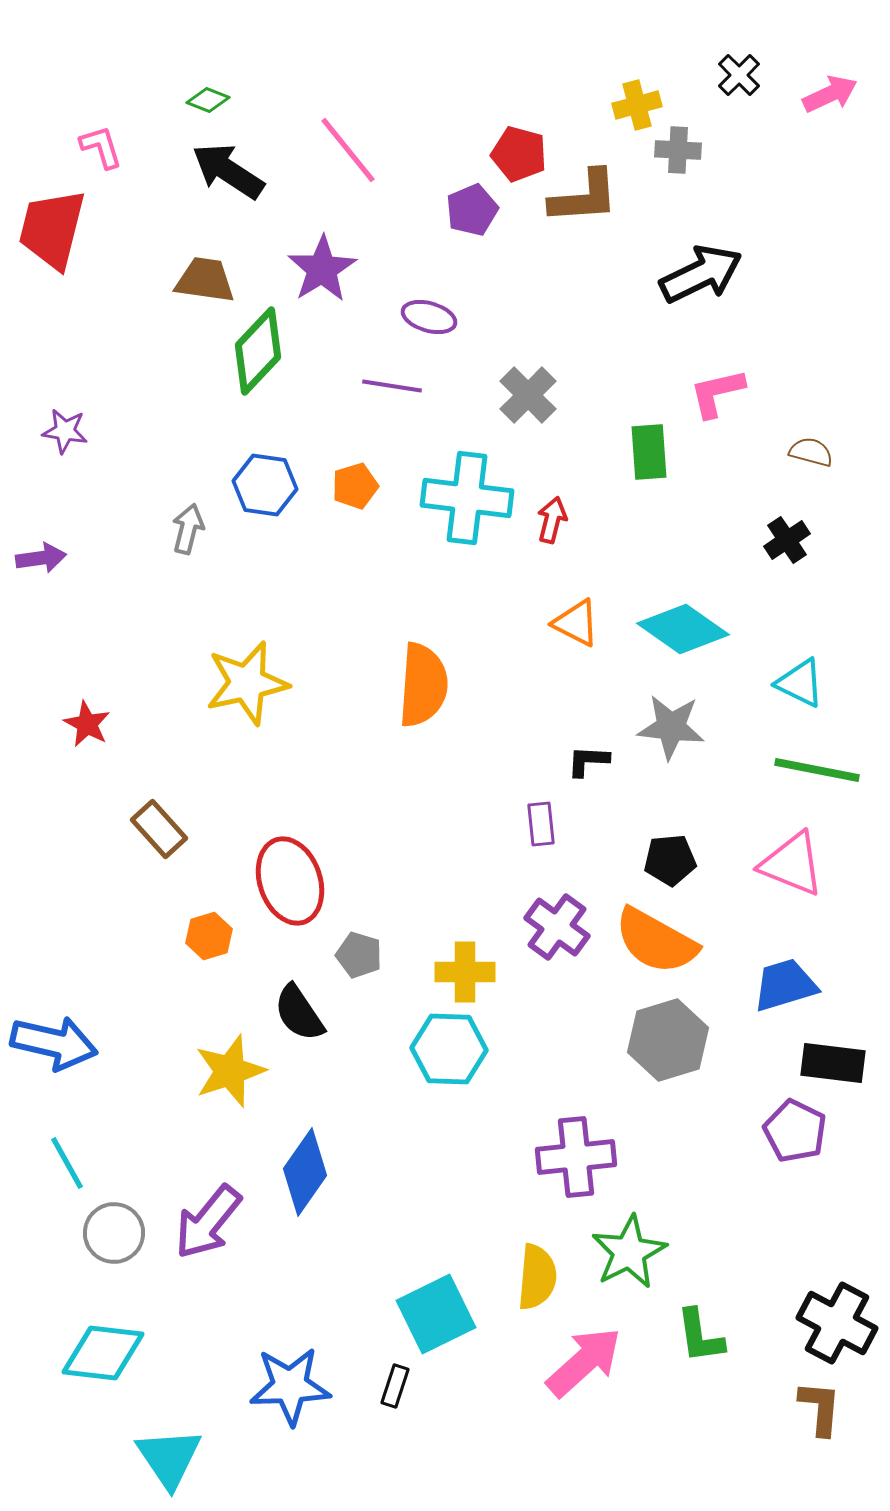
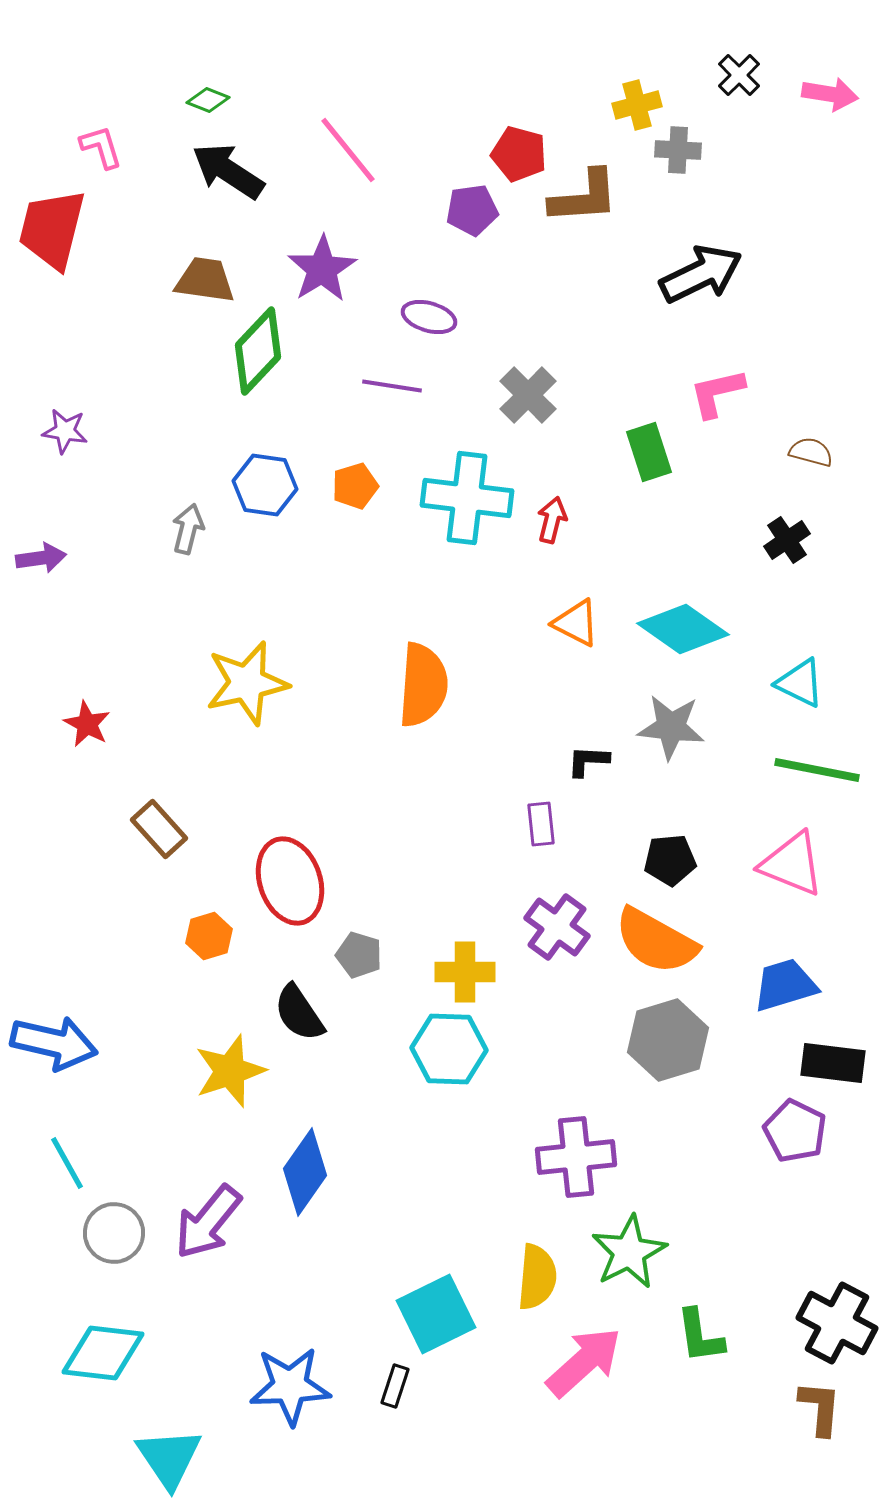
pink arrow at (830, 94): rotated 34 degrees clockwise
purple pentagon at (472, 210): rotated 15 degrees clockwise
green rectangle at (649, 452): rotated 14 degrees counterclockwise
